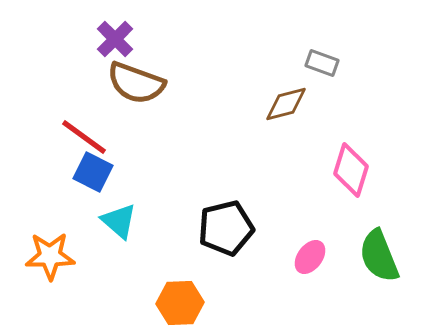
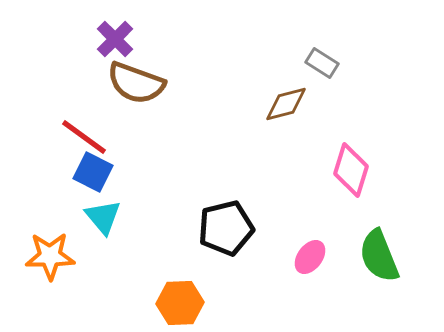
gray rectangle: rotated 12 degrees clockwise
cyan triangle: moved 16 px left, 4 px up; rotated 9 degrees clockwise
